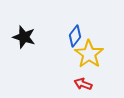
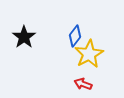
black star: rotated 20 degrees clockwise
yellow star: rotated 8 degrees clockwise
